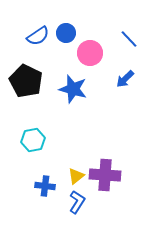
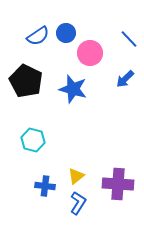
cyan hexagon: rotated 25 degrees clockwise
purple cross: moved 13 px right, 9 px down
blue L-shape: moved 1 px right, 1 px down
